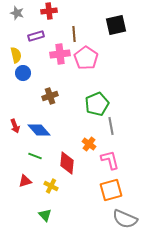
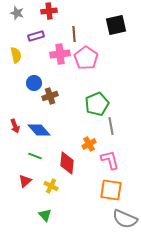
blue circle: moved 11 px right, 10 px down
orange cross: rotated 24 degrees clockwise
red triangle: rotated 24 degrees counterclockwise
orange square: rotated 25 degrees clockwise
